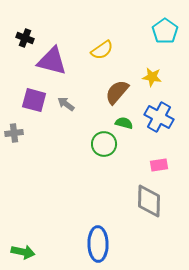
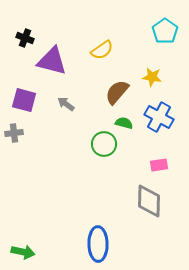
purple square: moved 10 px left
